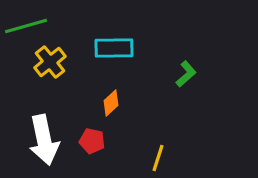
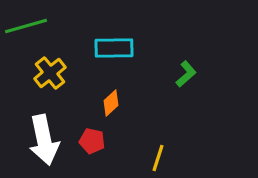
yellow cross: moved 11 px down
